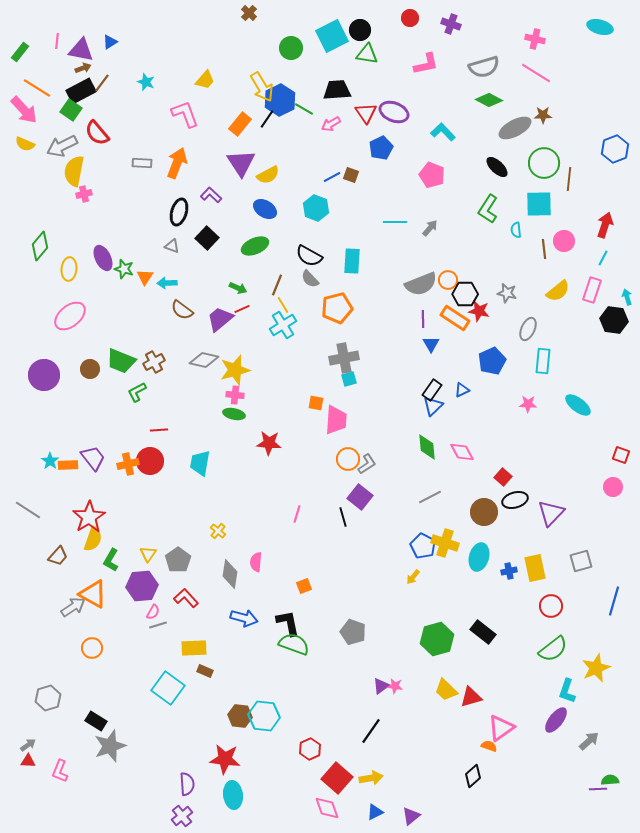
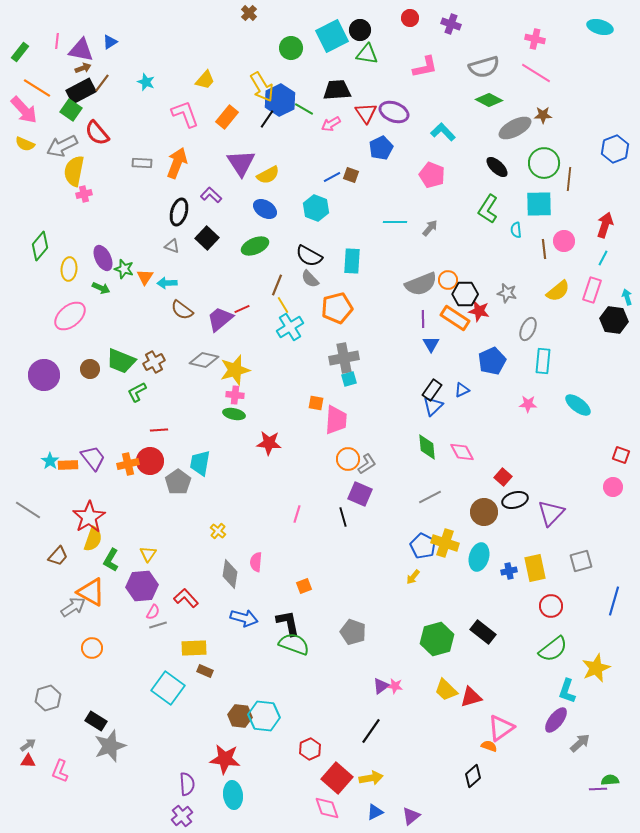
pink L-shape at (426, 64): moved 1 px left, 3 px down
orange rectangle at (240, 124): moved 13 px left, 7 px up
green arrow at (238, 288): moved 137 px left
cyan cross at (283, 325): moved 7 px right, 2 px down
purple square at (360, 497): moved 3 px up; rotated 15 degrees counterclockwise
gray pentagon at (178, 560): moved 78 px up
orange triangle at (93, 594): moved 2 px left, 2 px up
gray arrow at (589, 741): moved 9 px left, 2 px down
